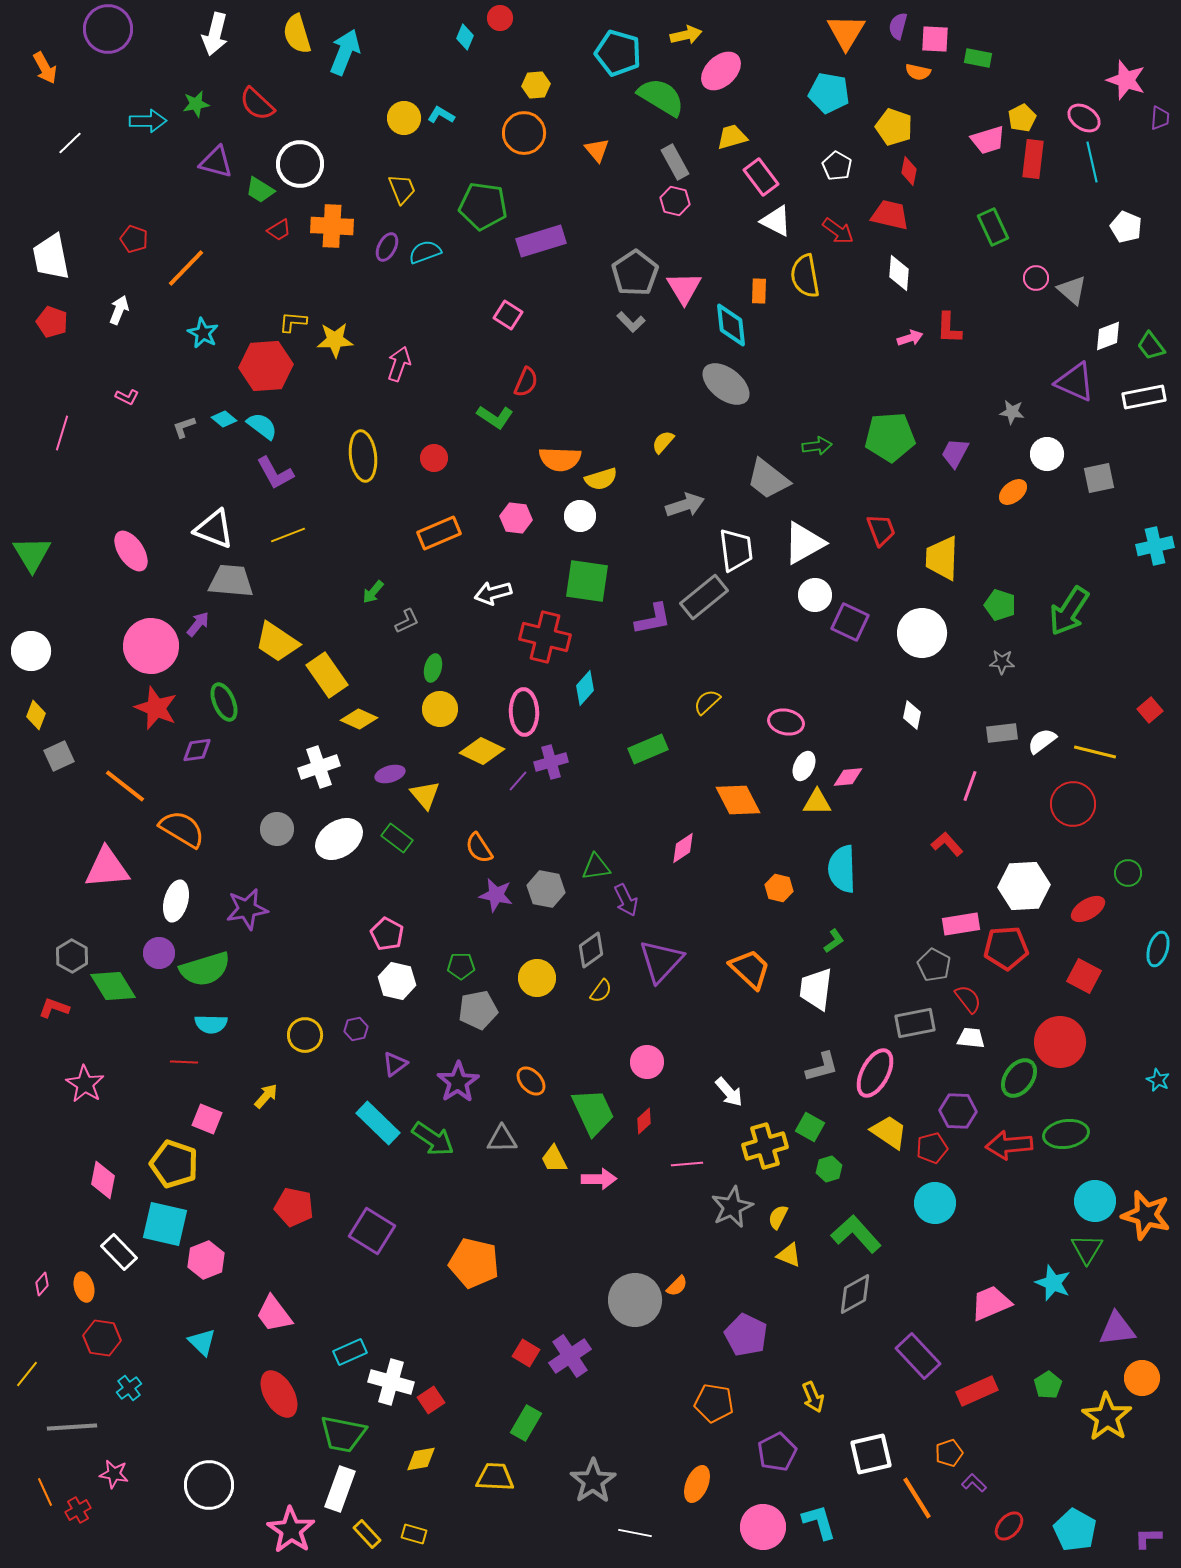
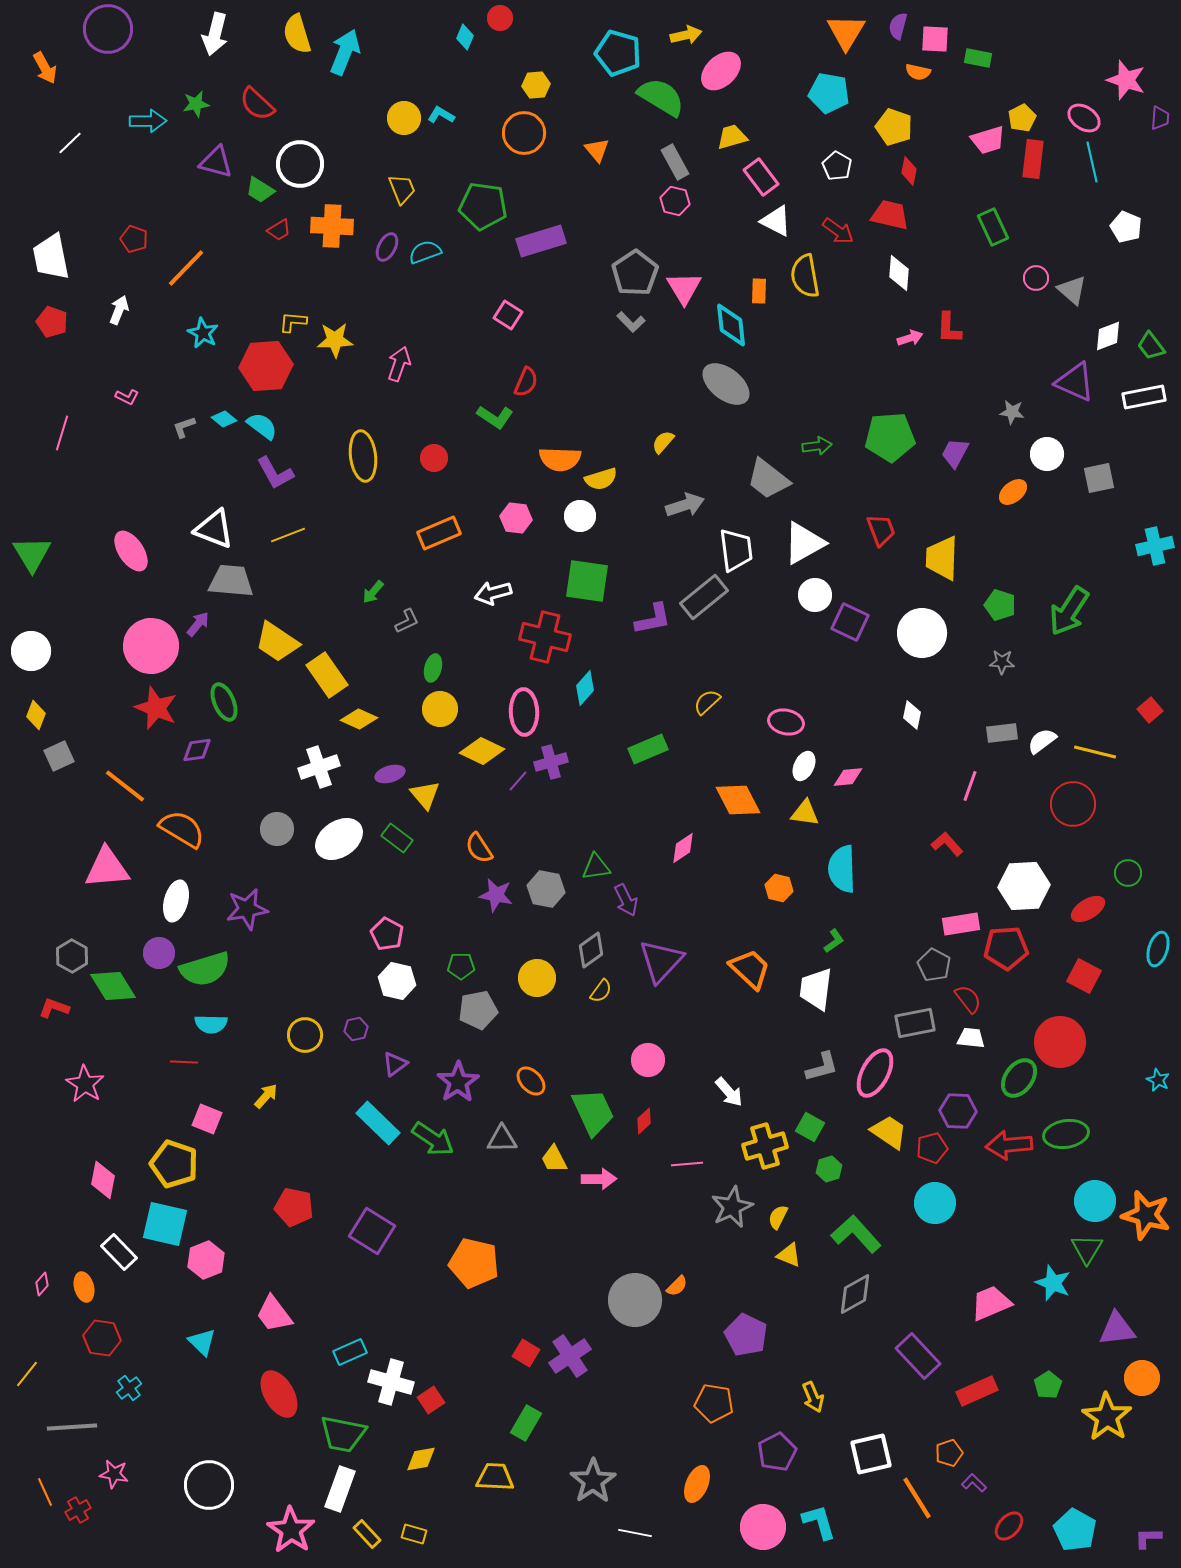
yellow triangle at (817, 802): moved 12 px left, 11 px down; rotated 8 degrees clockwise
pink circle at (647, 1062): moved 1 px right, 2 px up
